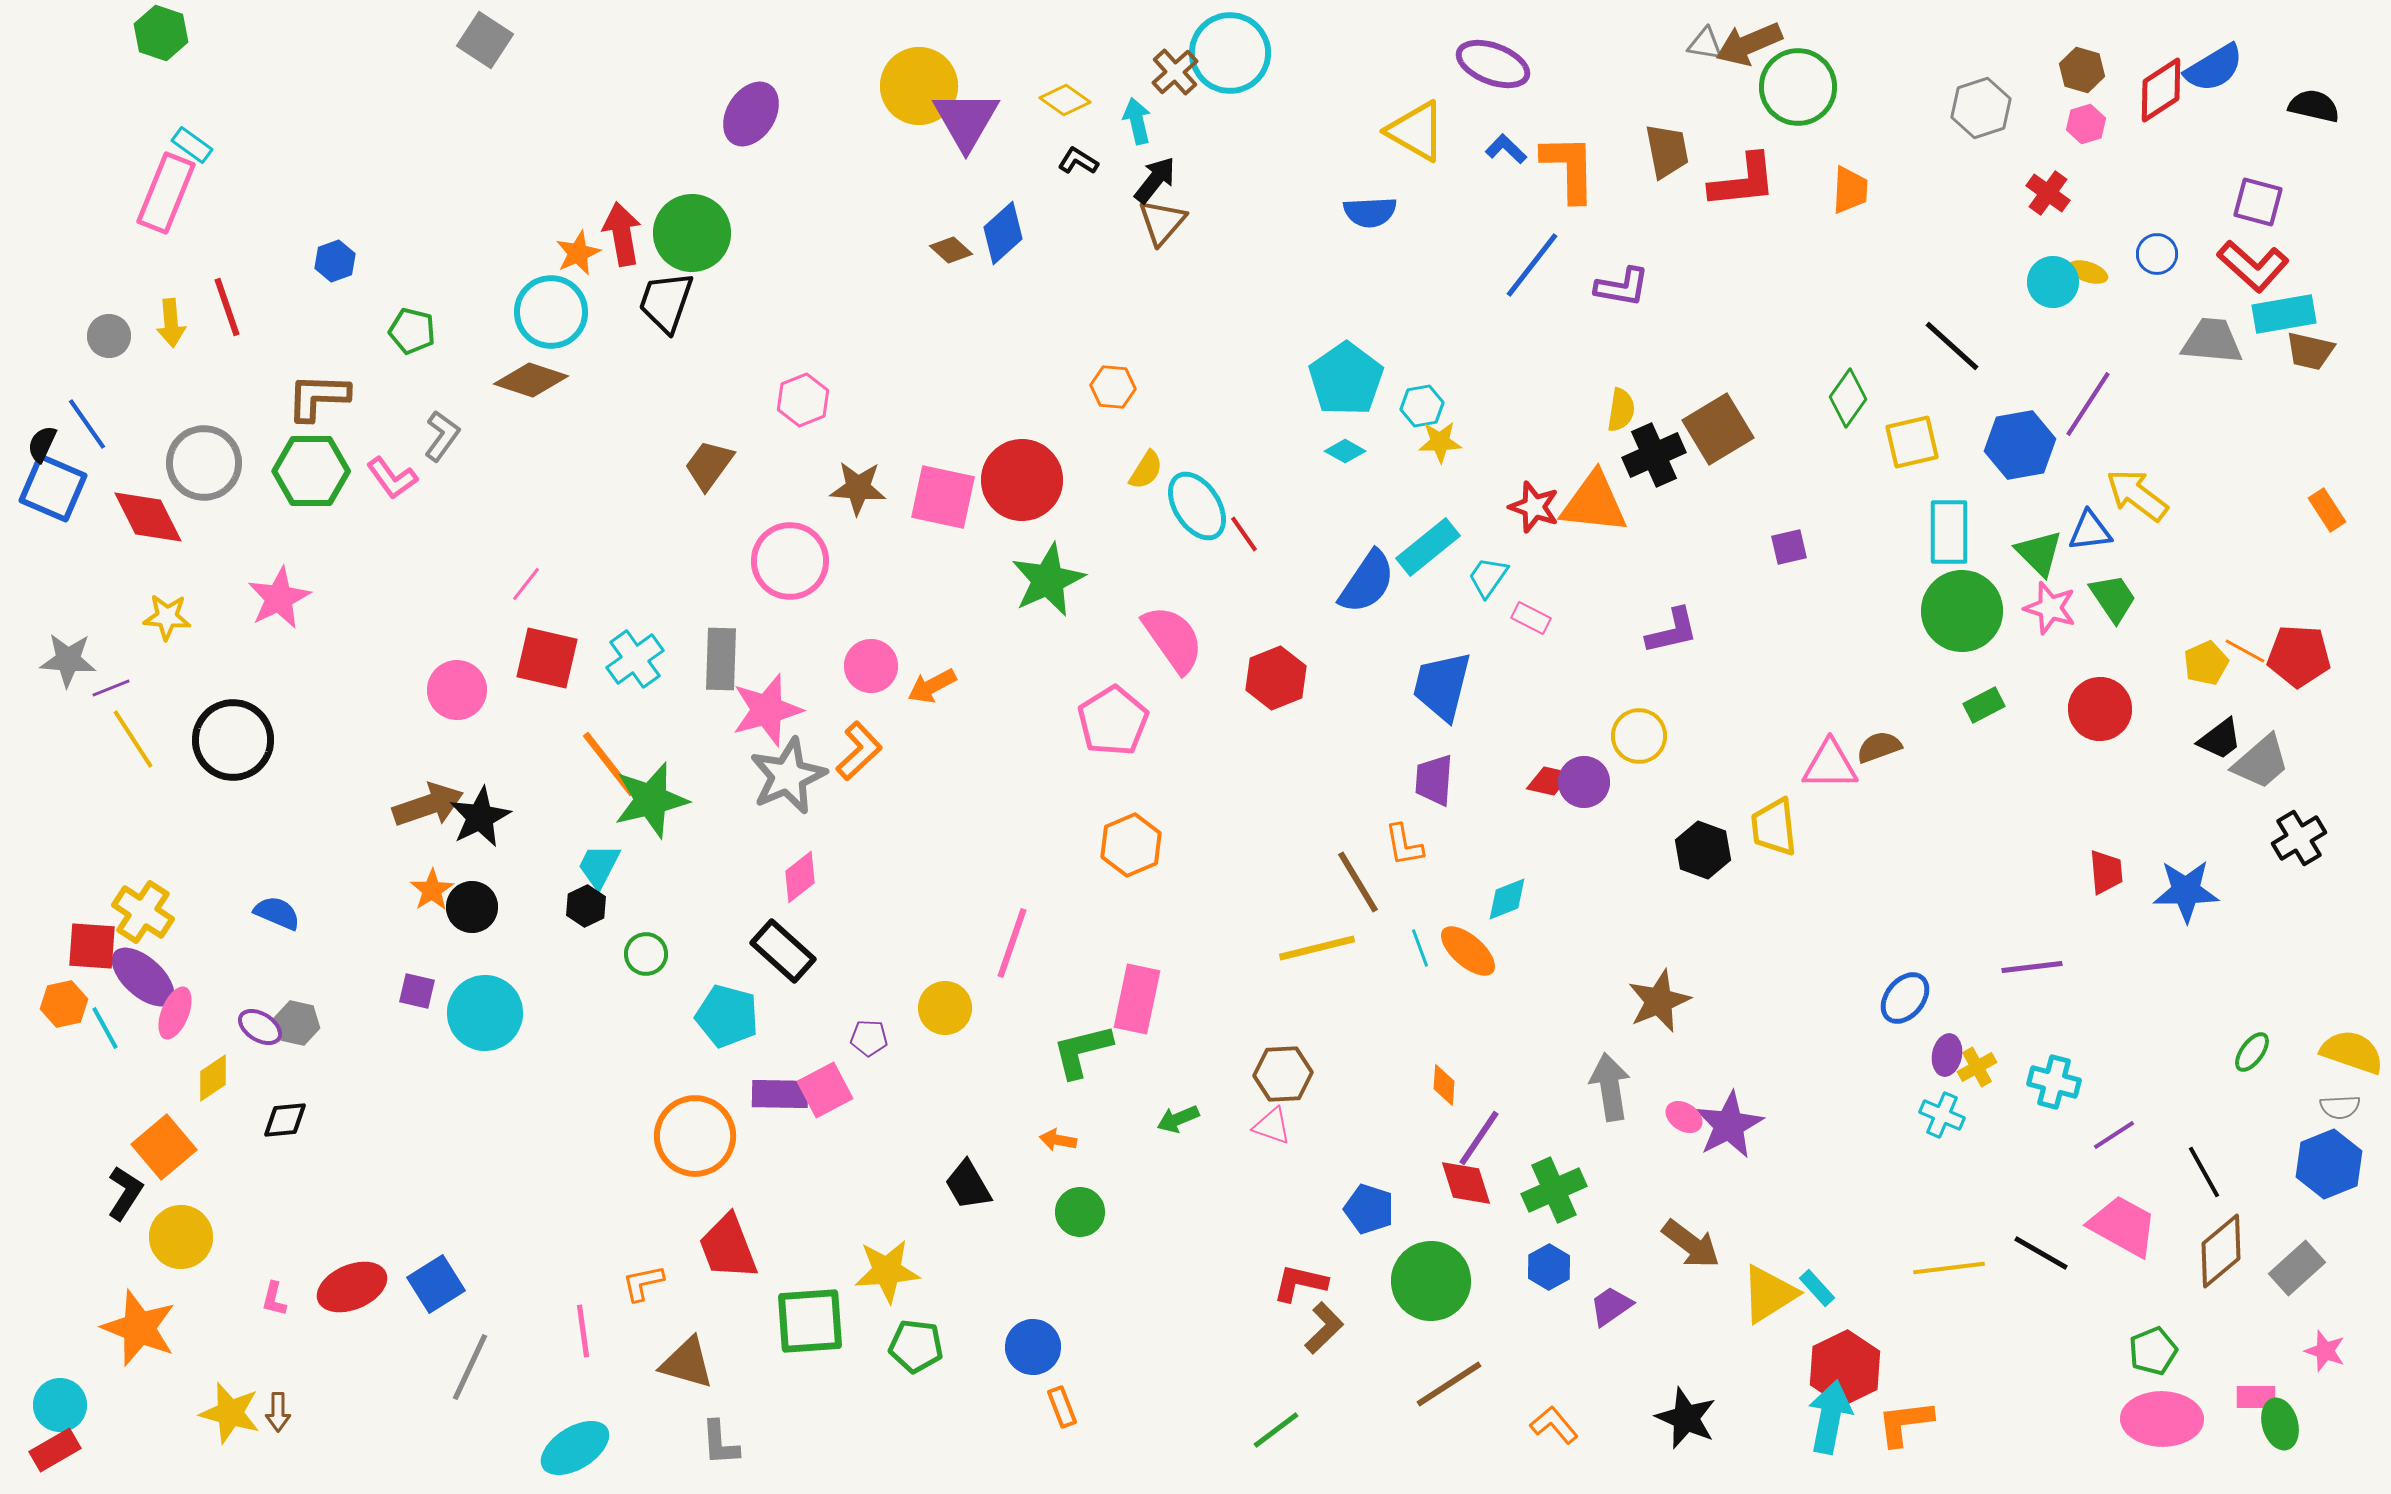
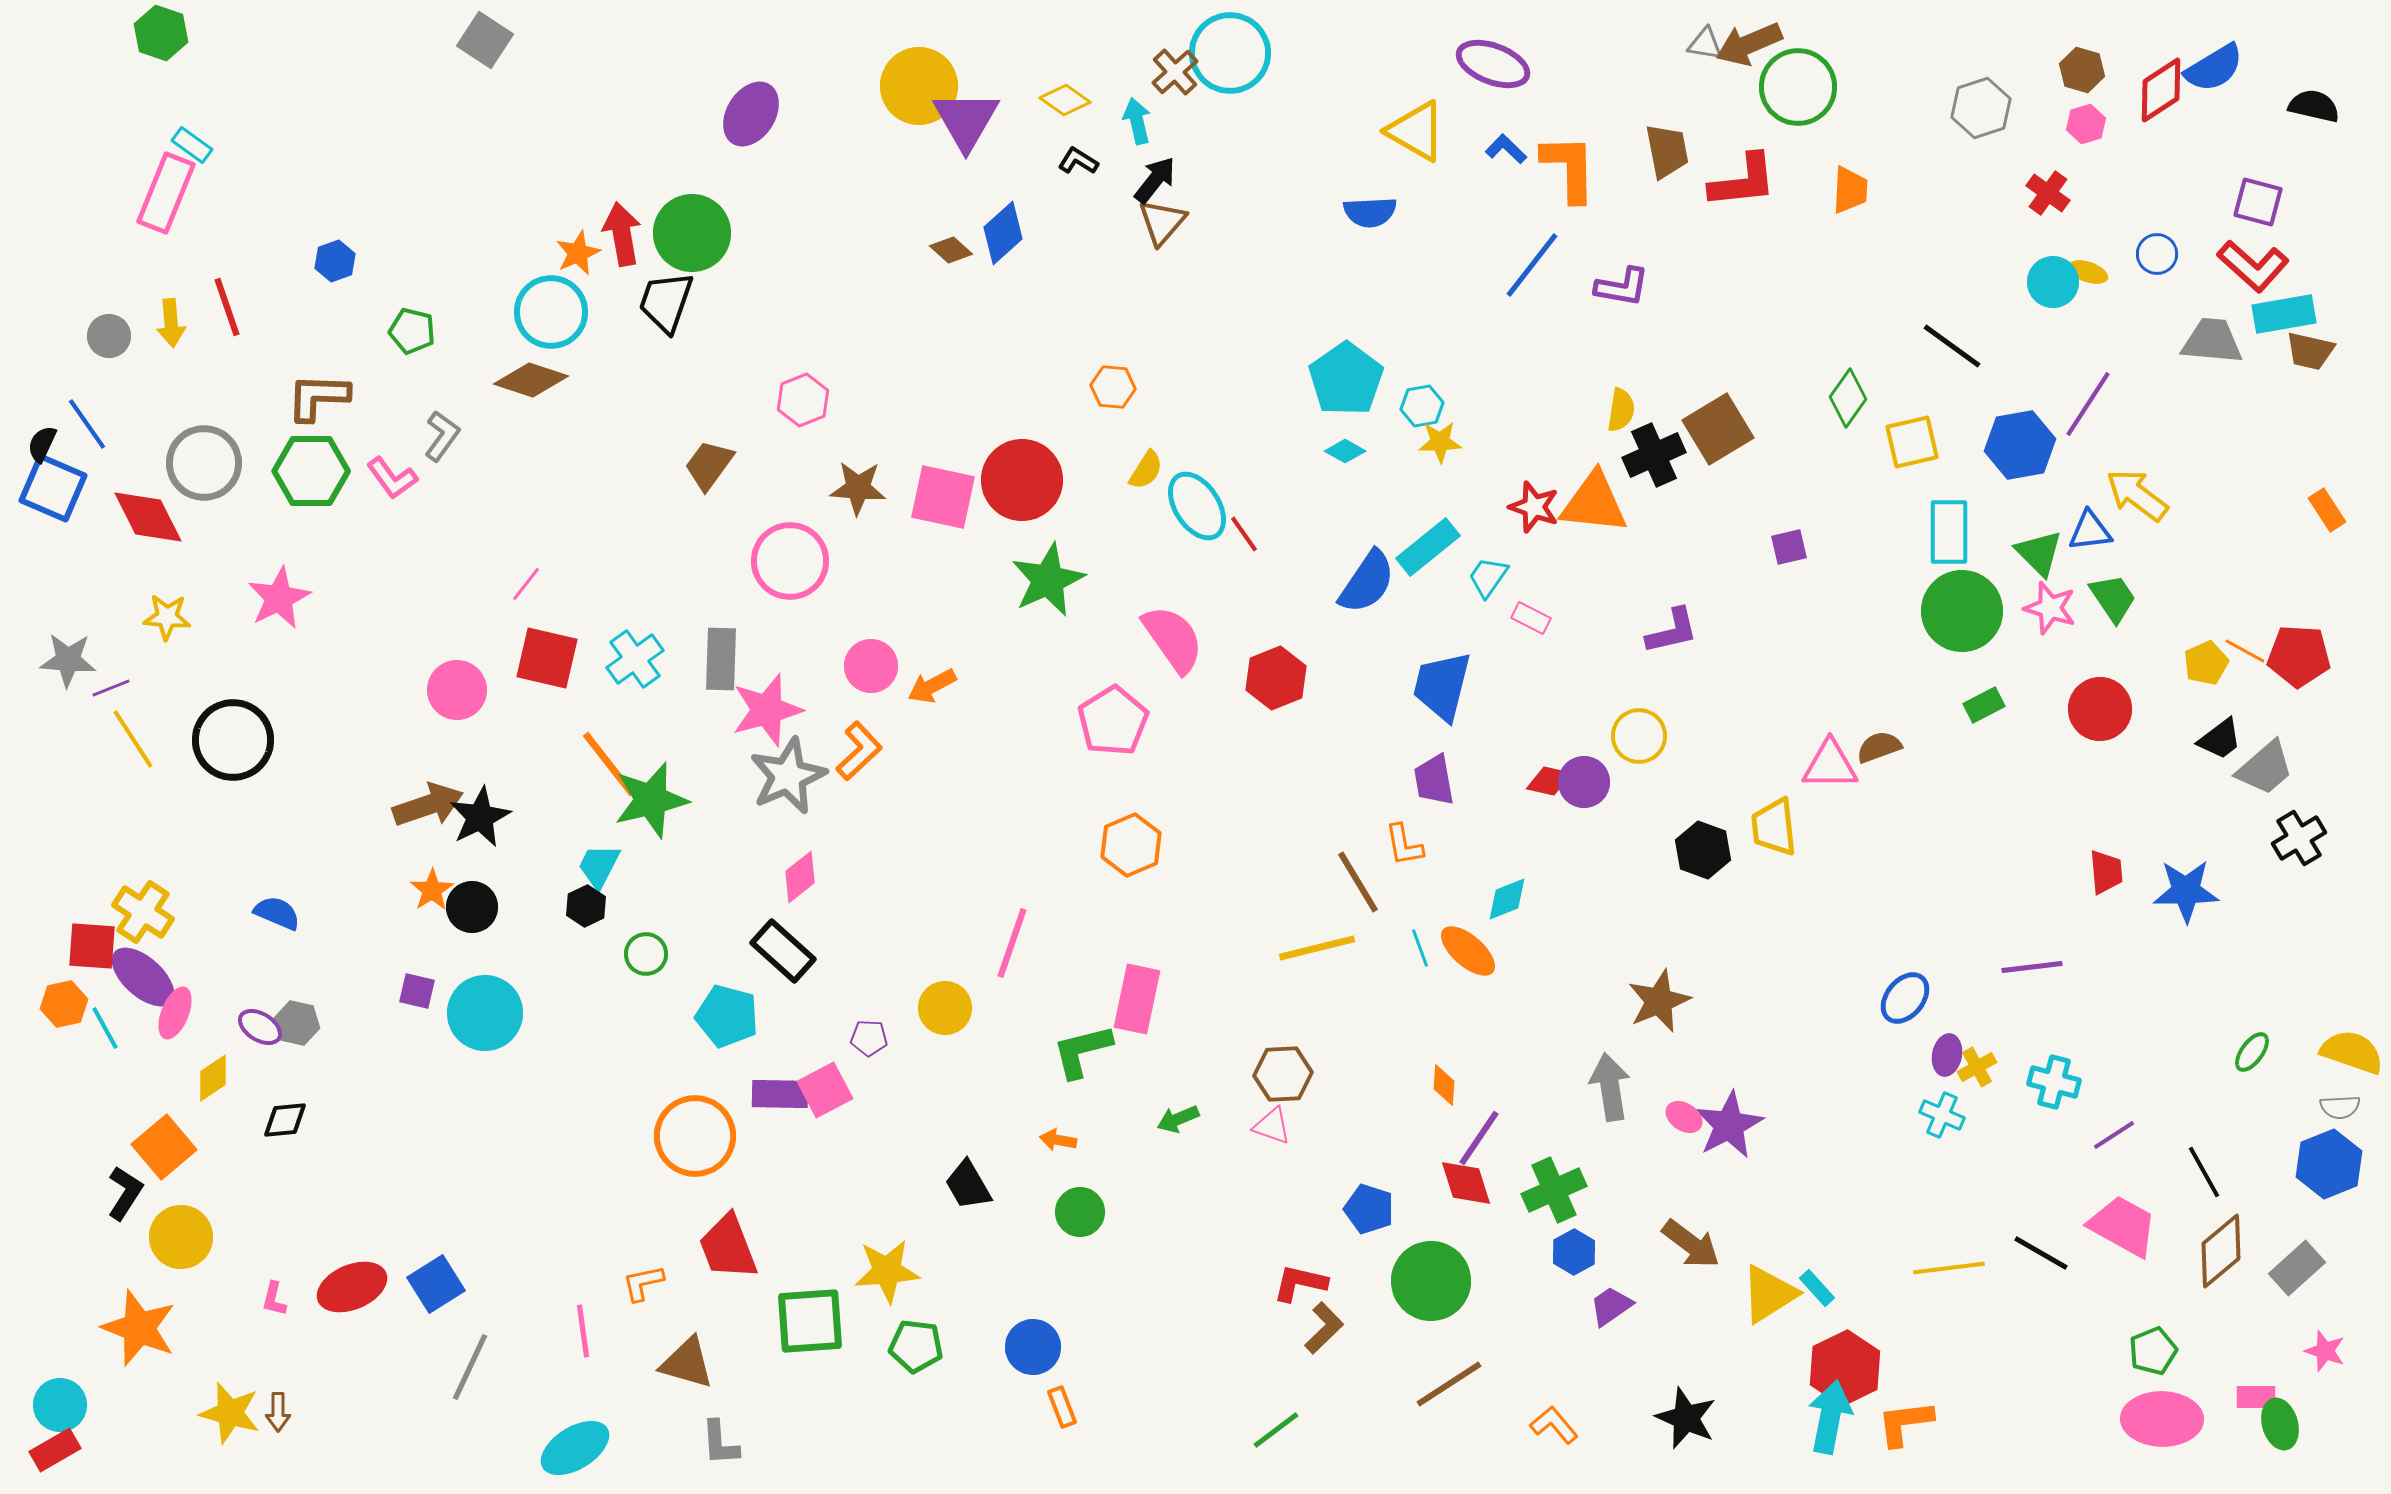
black line at (1952, 346): rotated 6 degrees counterclockwise
gray trapezoid at (2261, 762): moved 4 px right, 6 px down
purple trapezoid at (1434, 780): rotated 14 degrees counterclockwise
blue hexagon at (1549, 1267): moved 25 px right, 15 px up
